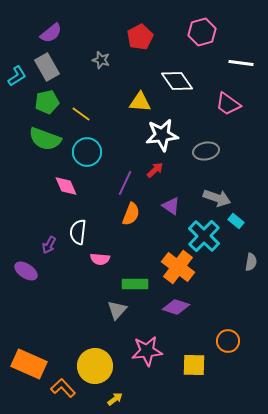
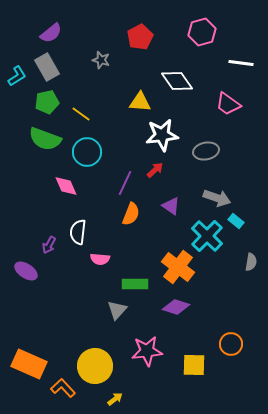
cyan cross: moved 3 px right
orange circle: moved 3 px right, 3 px down
